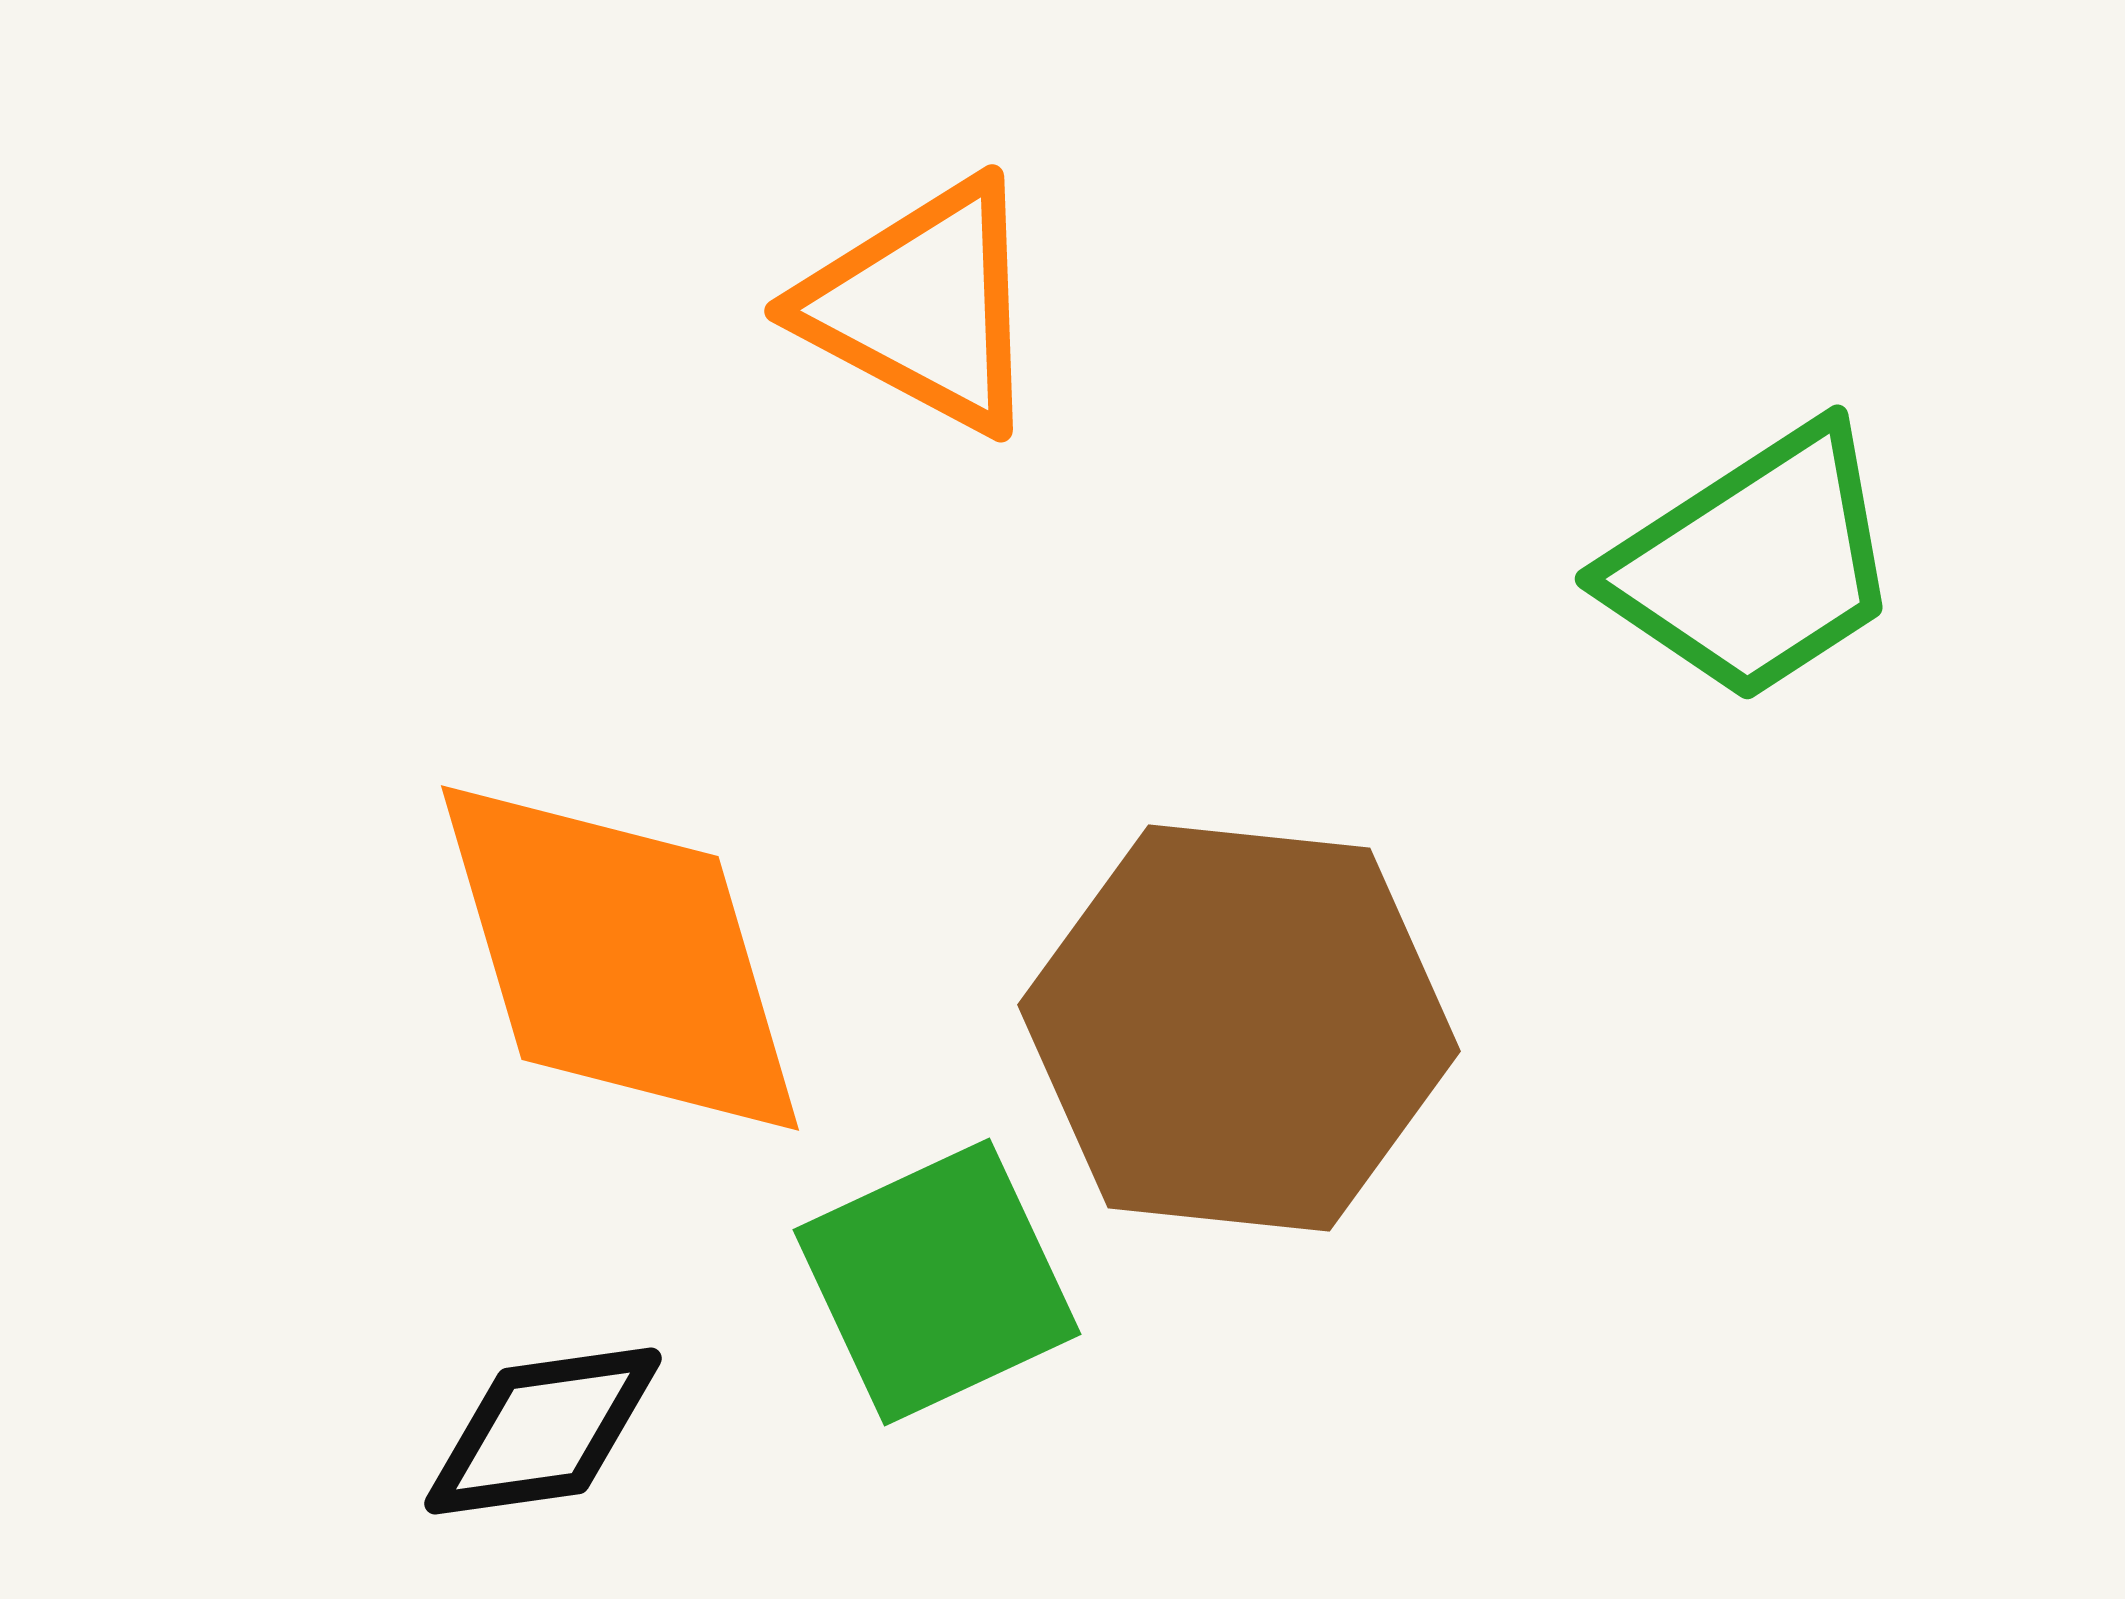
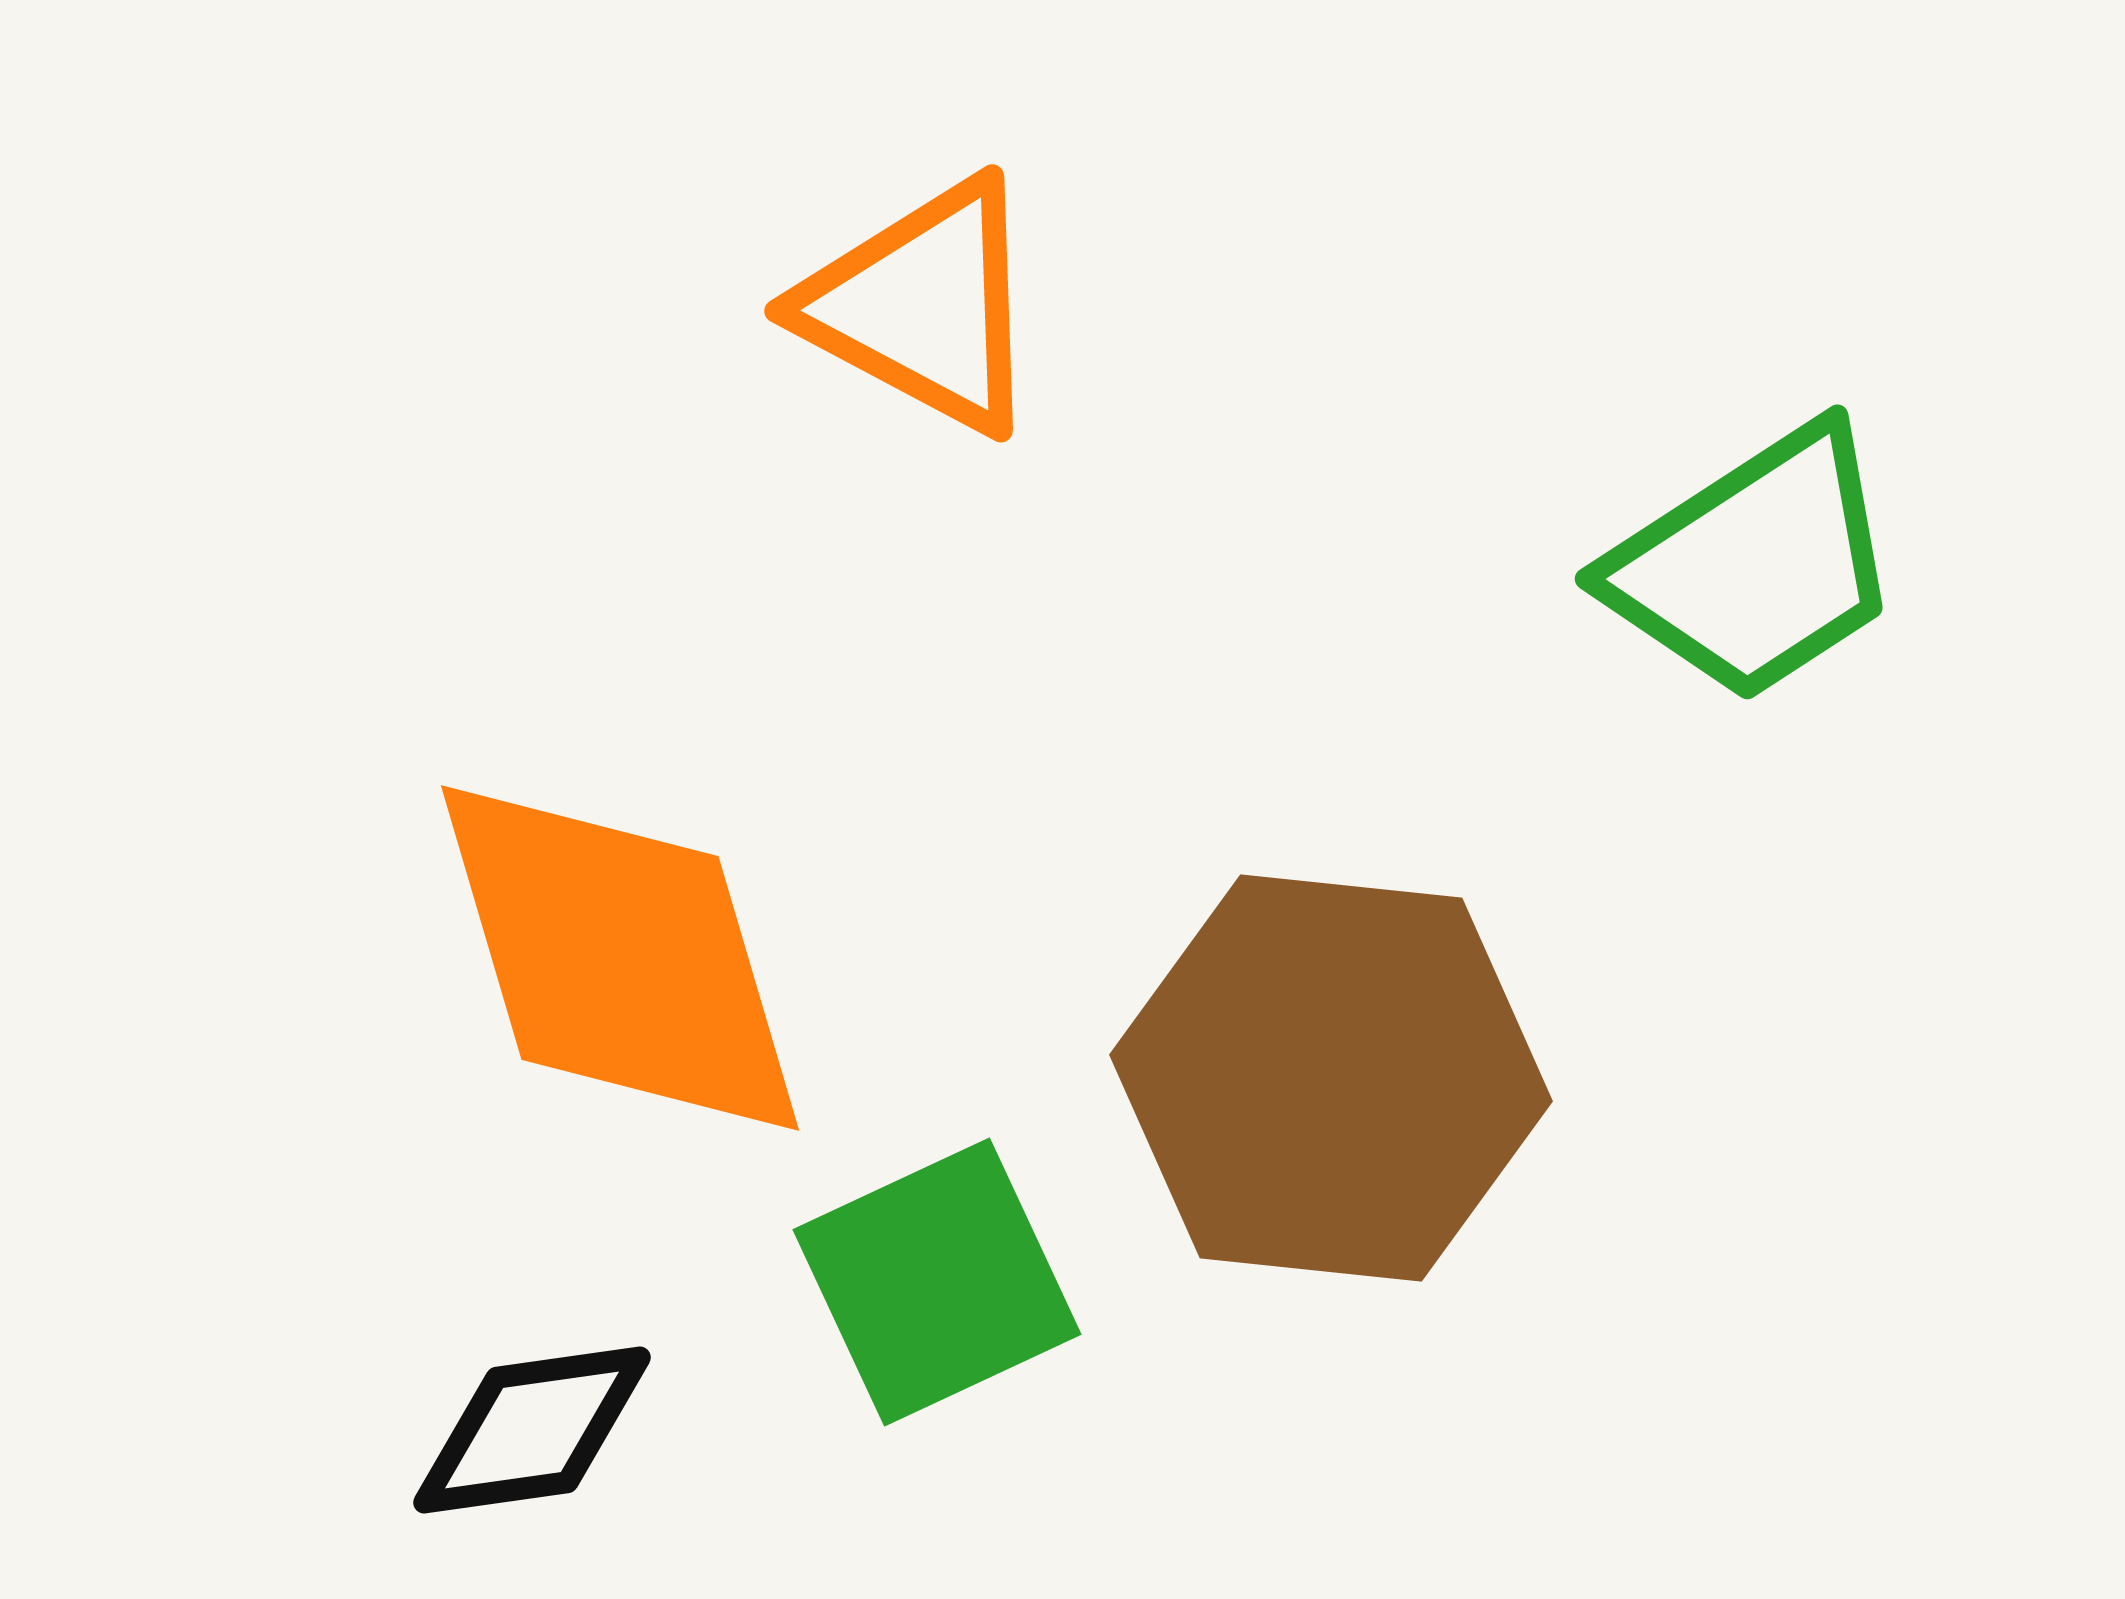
brown hexagon: moved 92 px right, 50 px down
black diamond: moved 11 px left, 1 px up
